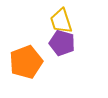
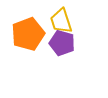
orange pentagon: moved 2 px right, 28 px up
